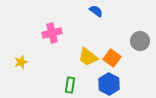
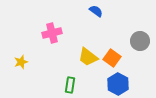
blue hexagon: moved 9 px right
